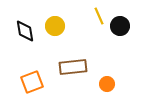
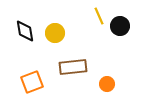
yellow circle: moved 7 px down
